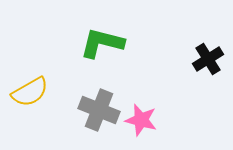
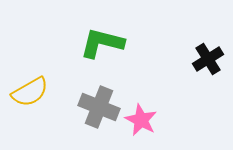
gray cross: moved 3 px up
pink star: rotated 12 degrees clockwise
